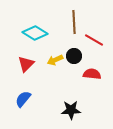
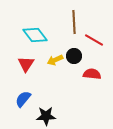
cyan diamond: moved 2 px down; rotated 20 degrees clockwise
red triangle: rotated 12 degrees counterclockwise
black star: moved 25 px left, 6 px down
